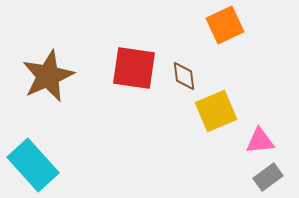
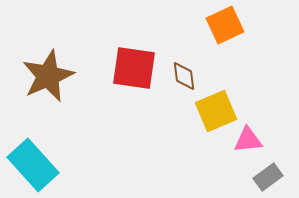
pink triangle: moved 12 px left, 1 px up
